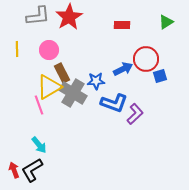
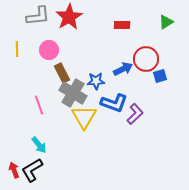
yellow triangle: moved 35 px right, 30 px down; rotated 28 degrees counterclockwise
